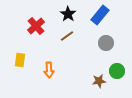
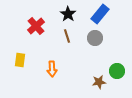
blue rectangle: moved 1 px up
brown line: rotated 72 degrees counterclockwise
gray circle: moved 11 px left, 5 px up
orange arrow: moved 3 px right, 1 px up
brown star: moved 1 px down
